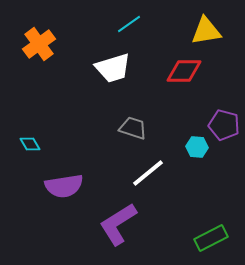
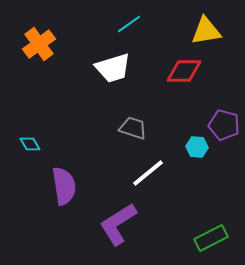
purple semicircle: rotated 90 degrees counterclockwise
